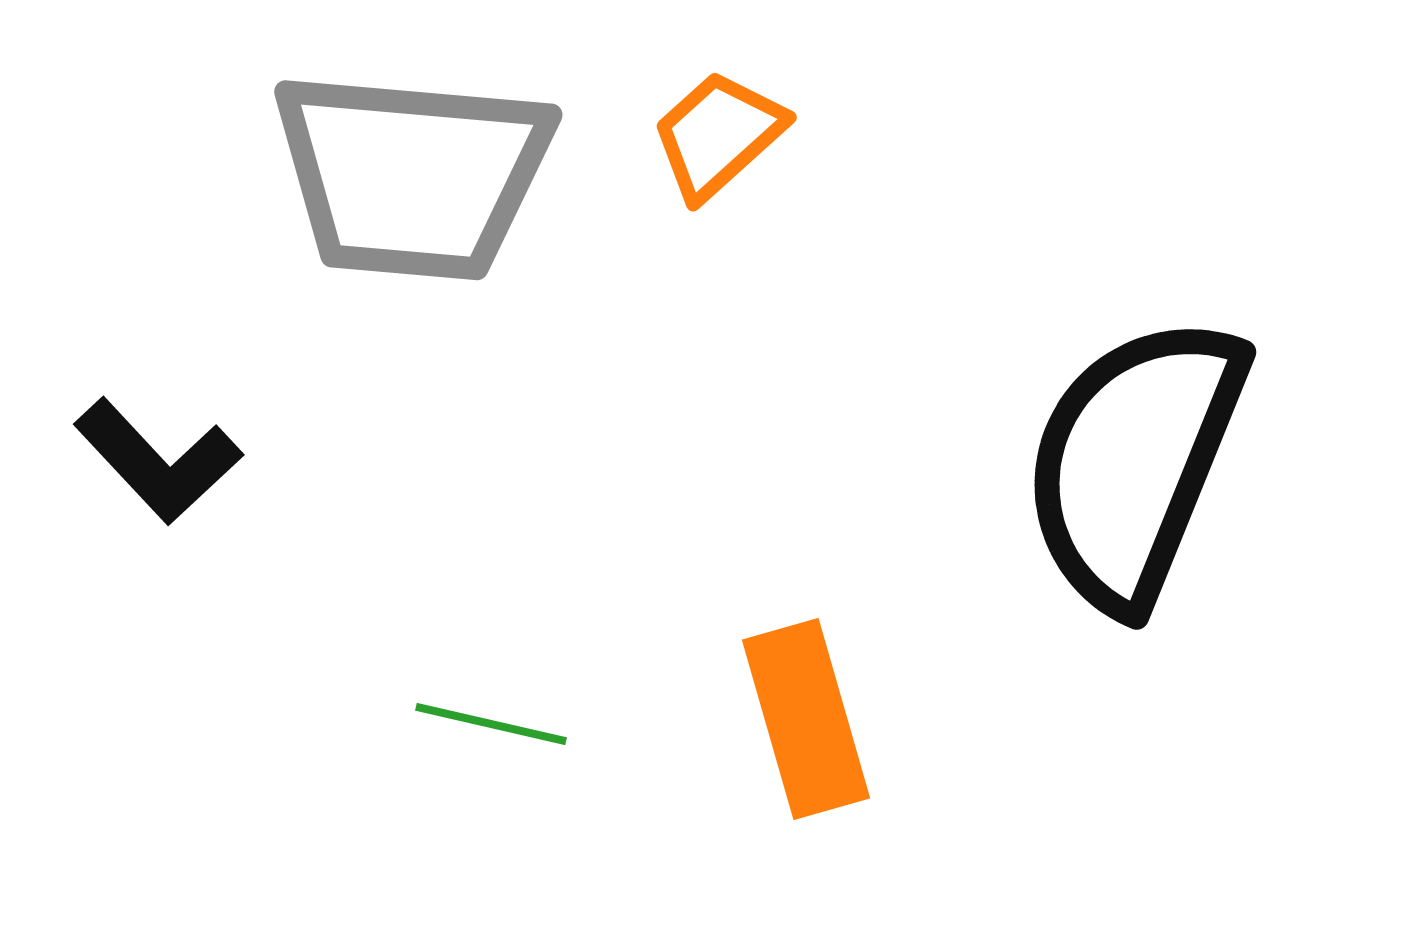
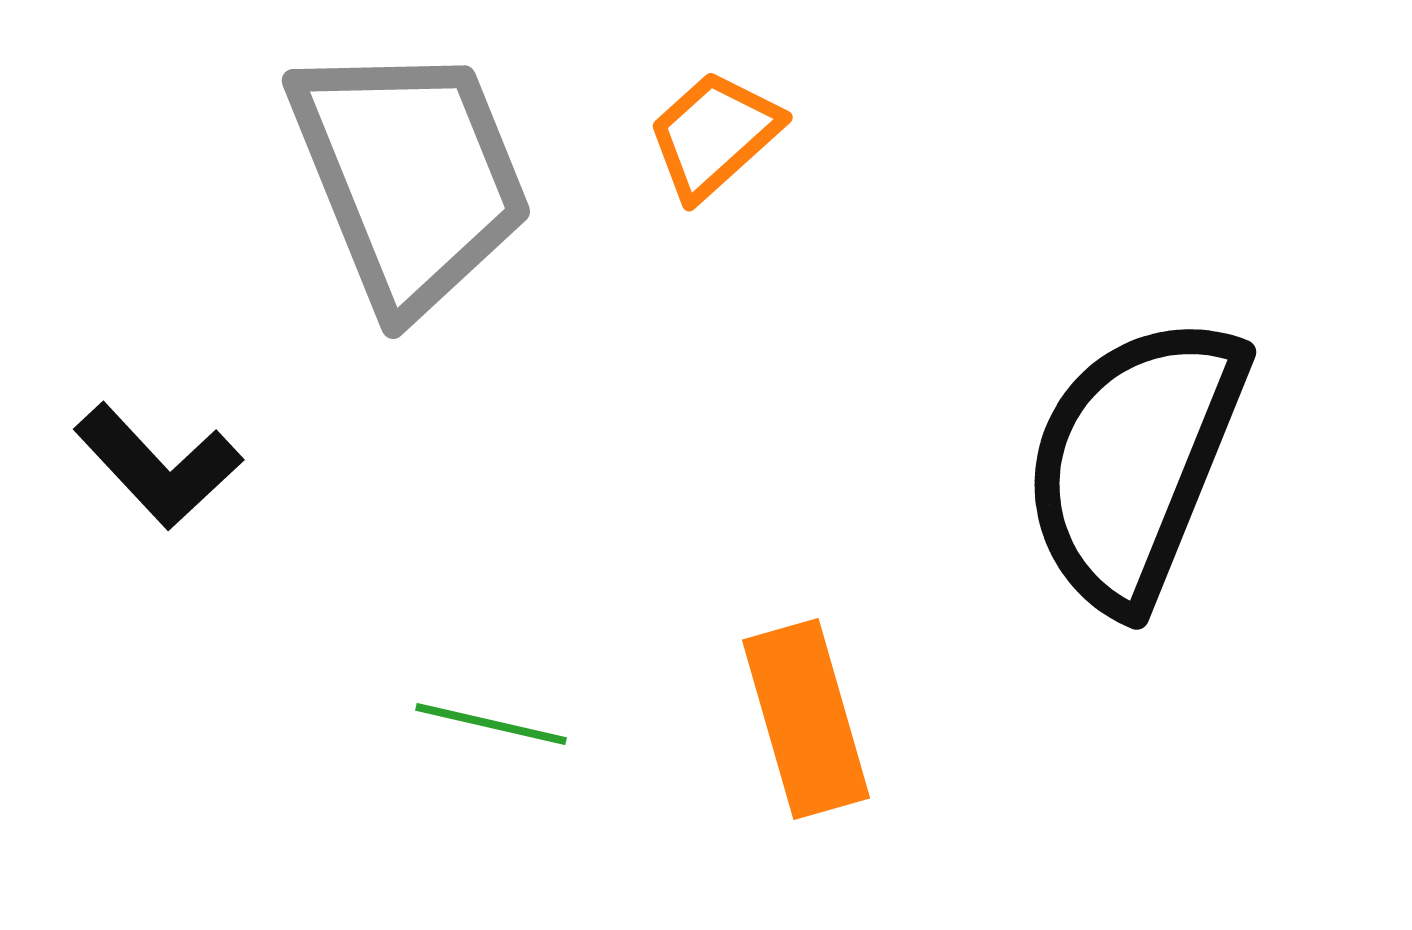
orange trapezoid: moved 4 px left
gray trapezoid: moved 2 px left, 2 px down; rotated 117 degrees counterclockwise
black L-shape: moved 5 px down
